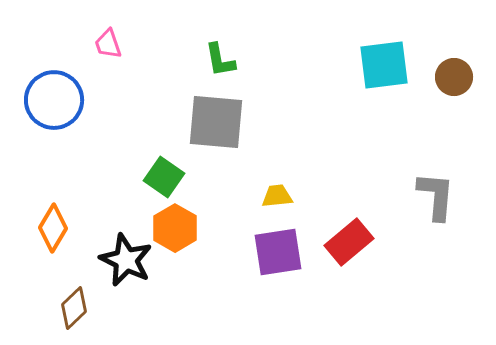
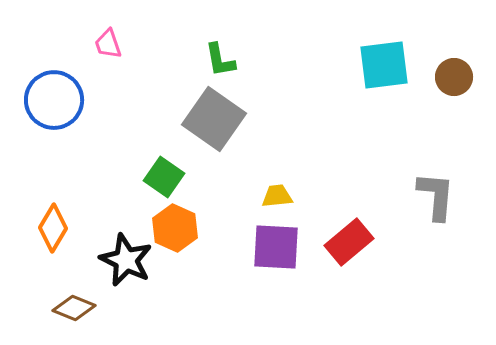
gray square: moved 2 px left, 3 px up; rotated 30 degrees clockwise
orange hexagon: rotated 6 degrees counterclockwise
purple square: moved 2 px left, 5 px up; rotated 12 degrees clockwise
brown diamond: rotated 66 degrees clockwise
